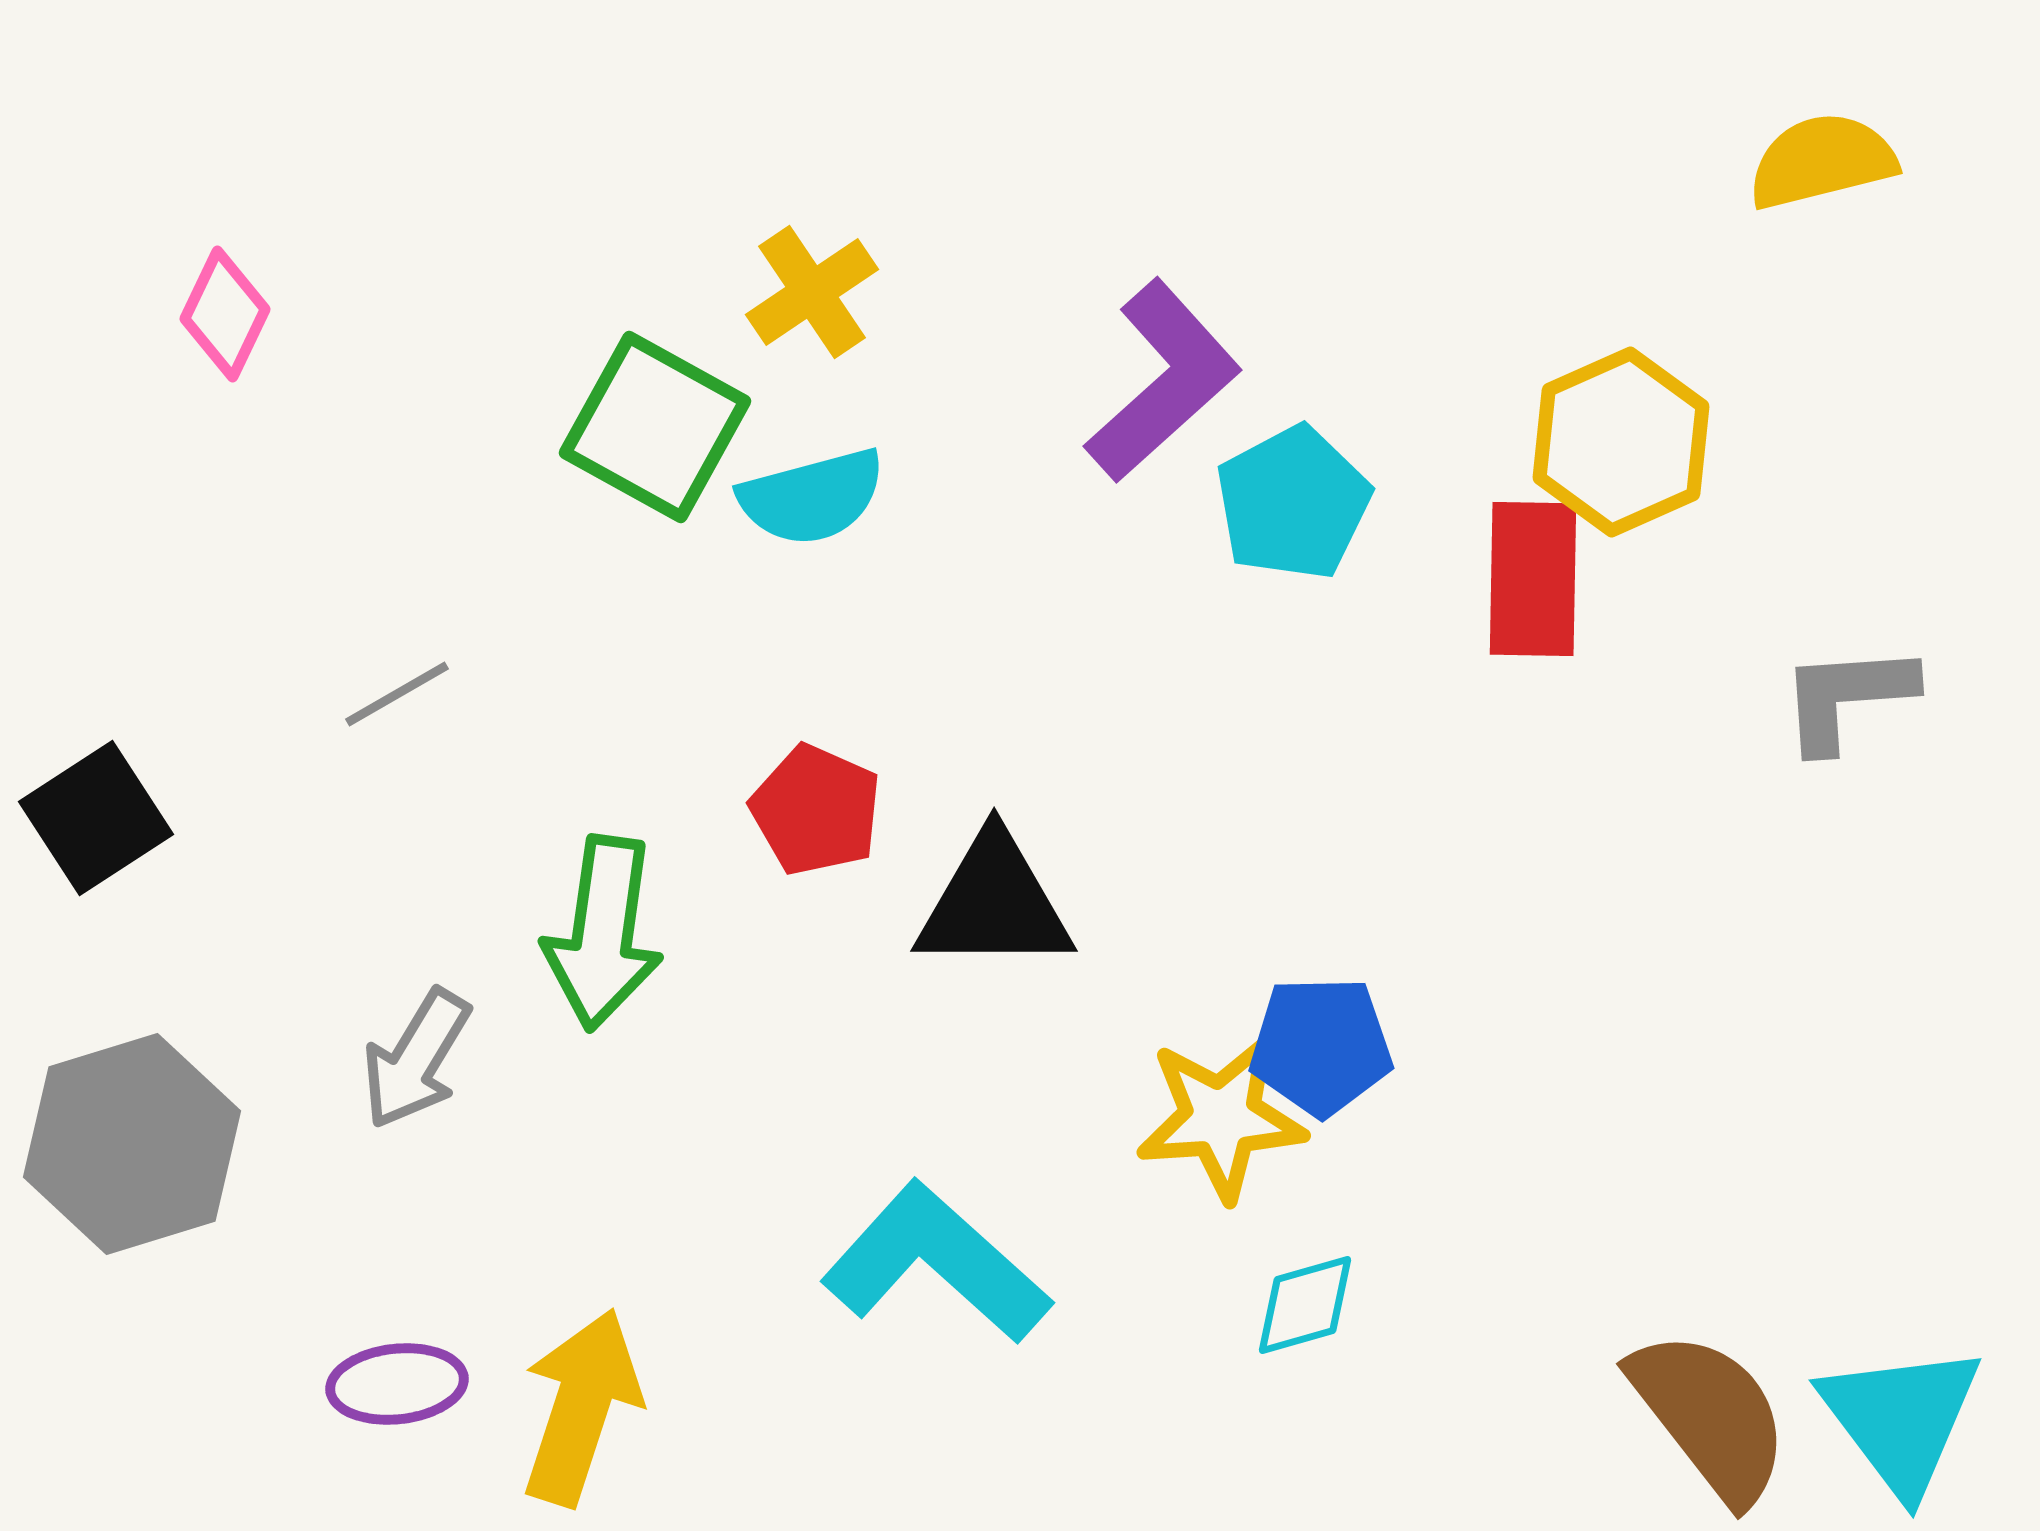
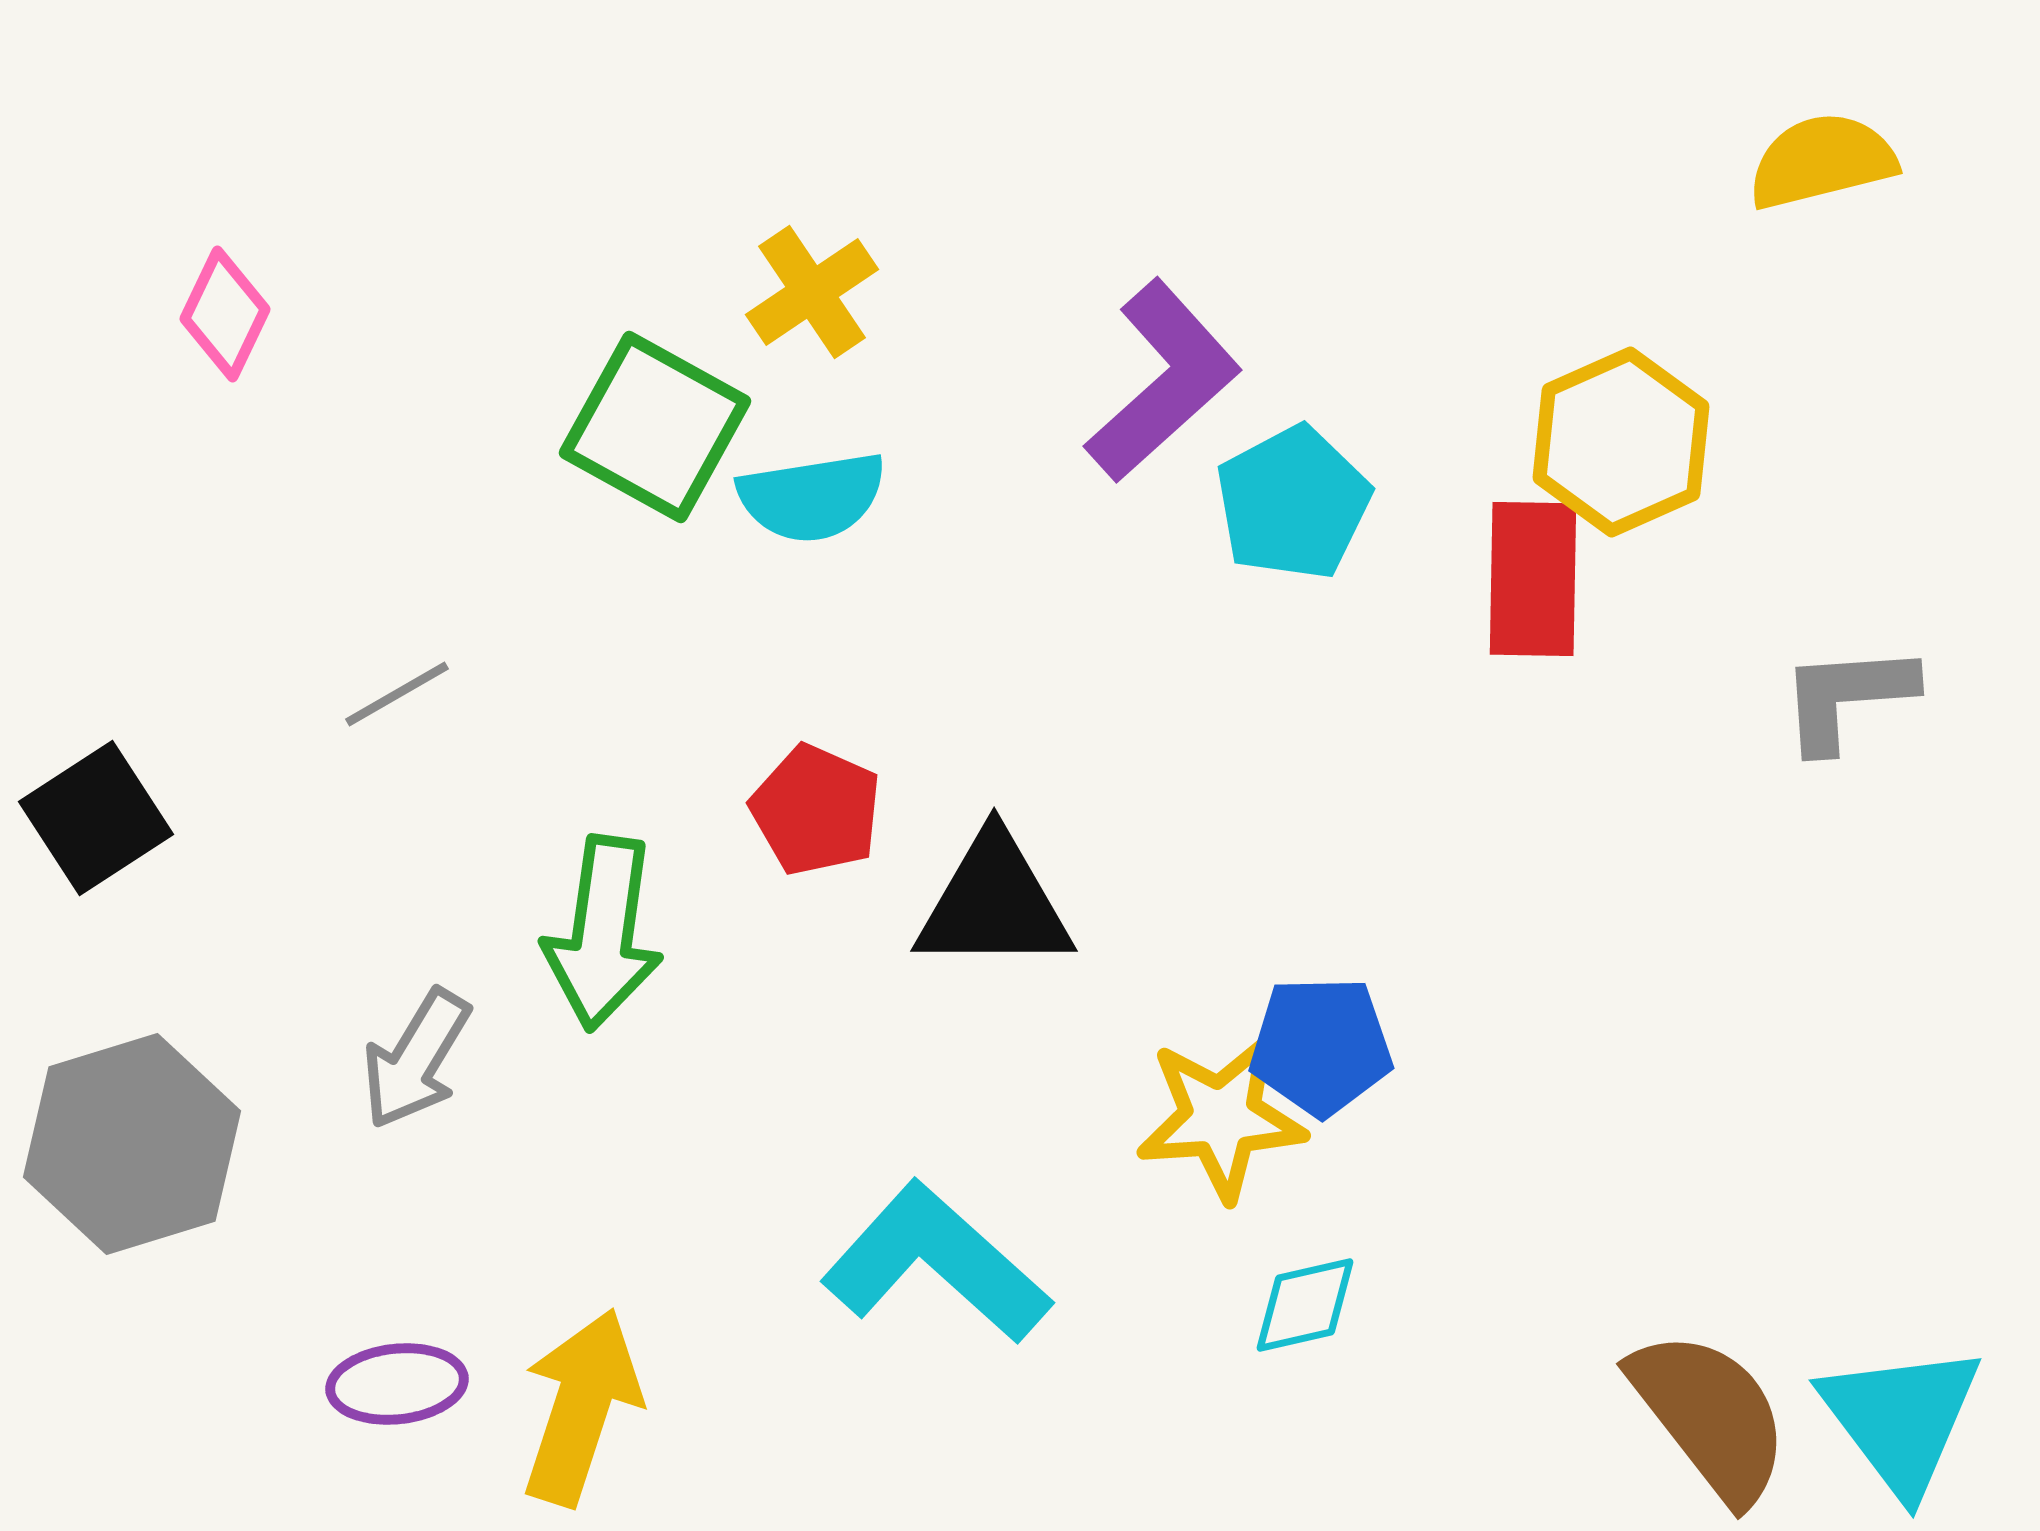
cyan semicircle: rotated 6 degrees clockwise
cyan diamond: rotated 3 degrees clockwise
